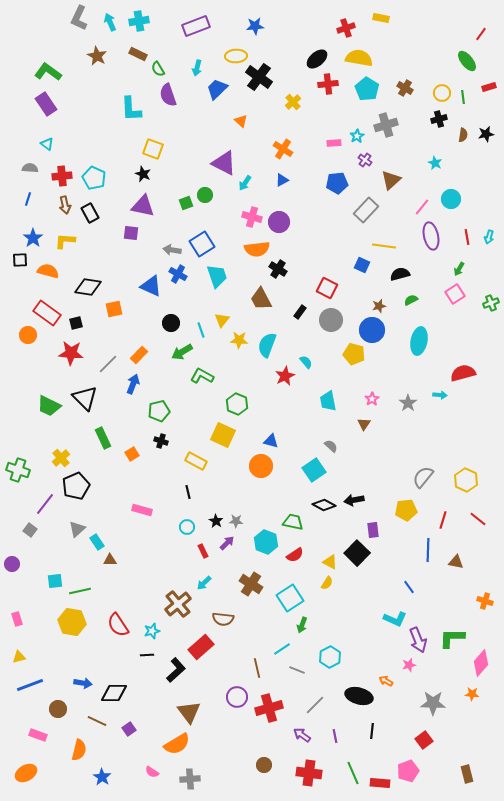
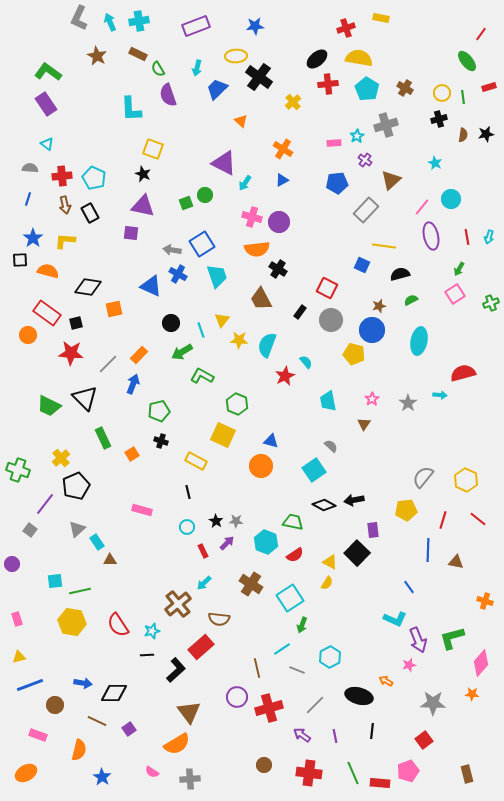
brown semicircle at (223, 619): moved 4 px left
green L-shape at (452, 638): rotated 16 degrees counterclockwise
brown circle at (58, 709): moved 3 px left, 4 px up
